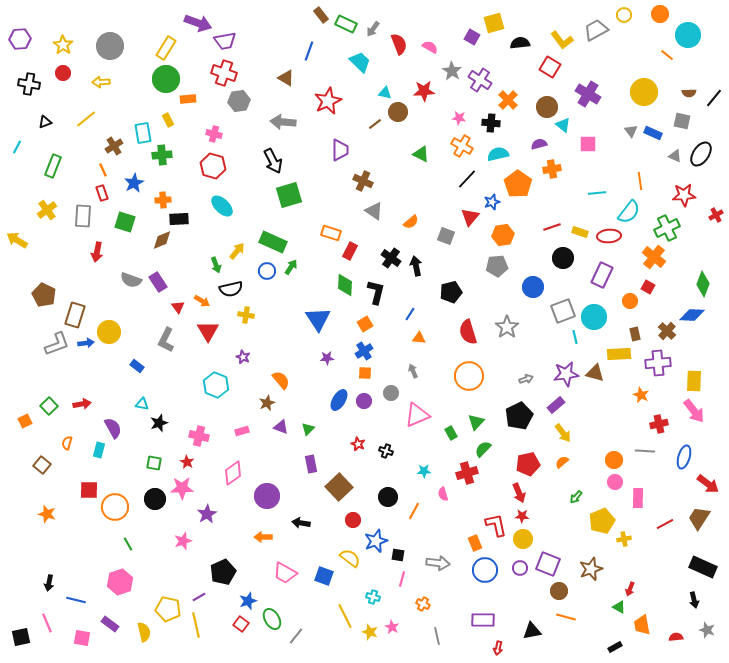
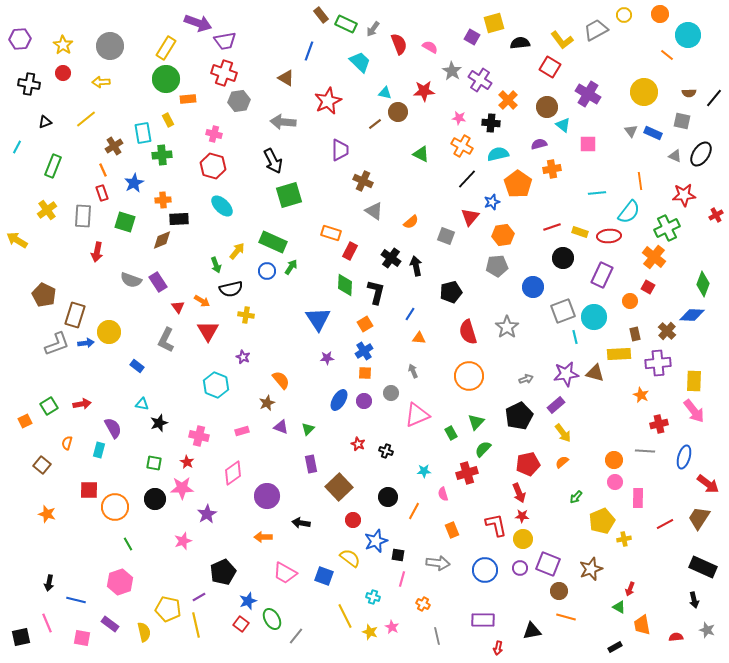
green square at (49, 406): rotated 12 degrees clockwise
orange rectangle at (475, 543): moved 23 px left, 13 px up
